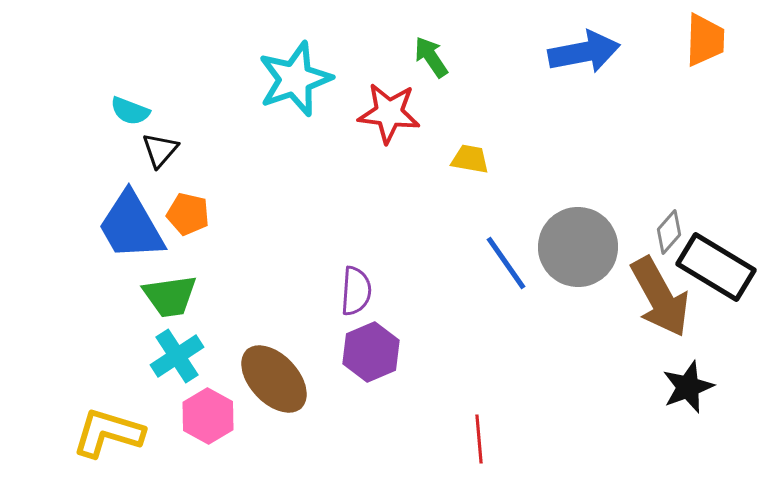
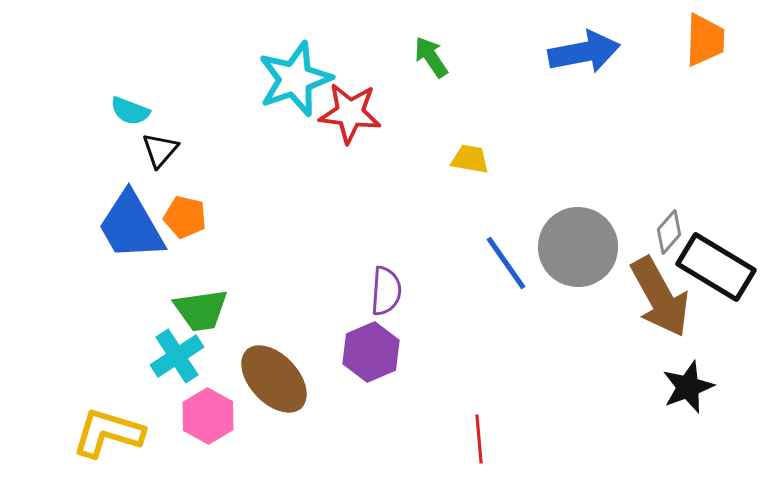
red star: moved 39 px left
orange pentagon: moved 3 px left, 3 px down
purple semicircle: moved 30 px right
green trapezoid: moved 31 px right, 14 px down
